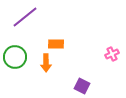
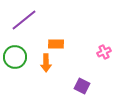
purple line: moved 1 px left, 3 px down
pink cross: moved 8 px left, 2 px up
